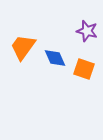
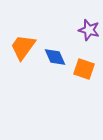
purple star: moved 2 px right, 1 px up
blue diamond: moved 1 px up
